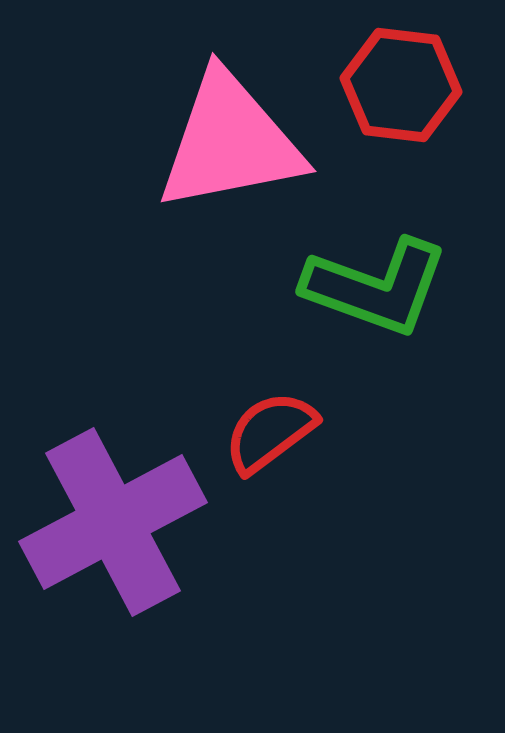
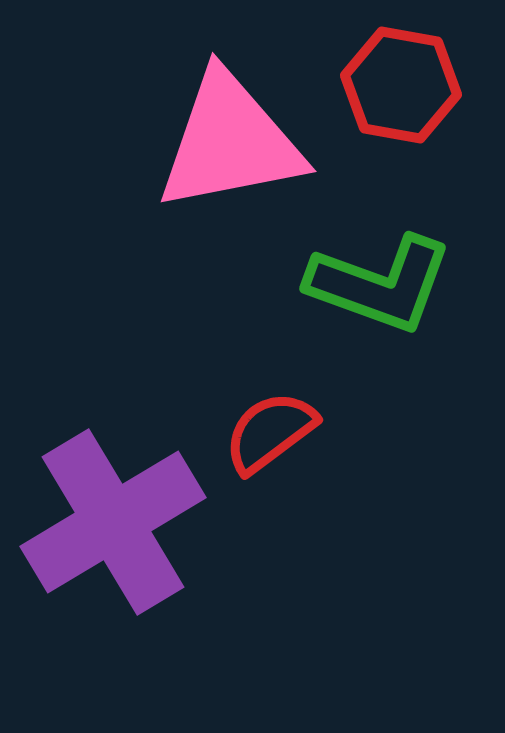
red hexagon: rotated 3 degrees clockwise
green L-shape: moved 4 px right, 3 px up
purple cross: rotated 3 degrees counterclockwise
